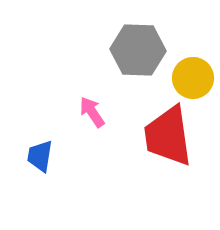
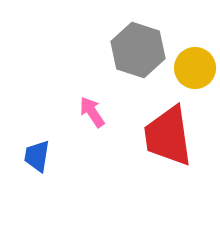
gray hexagon: rotated 16 degrees clockwise
yellow circle: moved 2 px right, 10 px up
blue trapezoid: moved 3 px left
